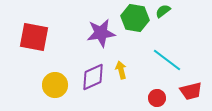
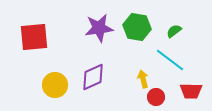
green semicircle: moved 11 px right, 20 px down
green hexagon: moved 2 px right, 9 px down
purple star: moved 2 px left, 5 px up
red square: rotated 16 degrees counterclockwise
cyan line: moved 3 px right
yellow arrow: moved 22 px right, 9 px down
red trapezoid: rotated 15 degrees clockwise
red circle: moved 1 px left, 1 px up
